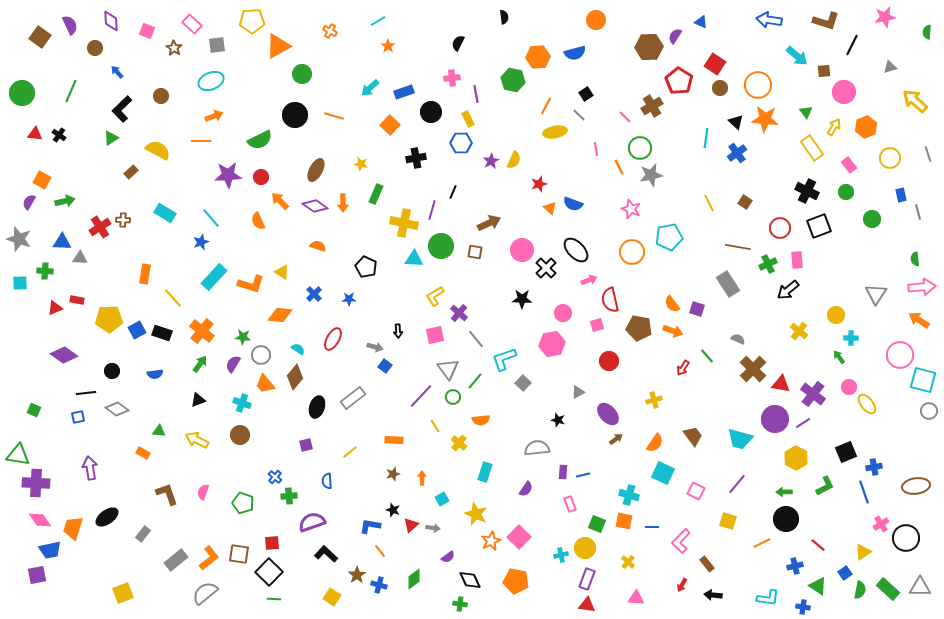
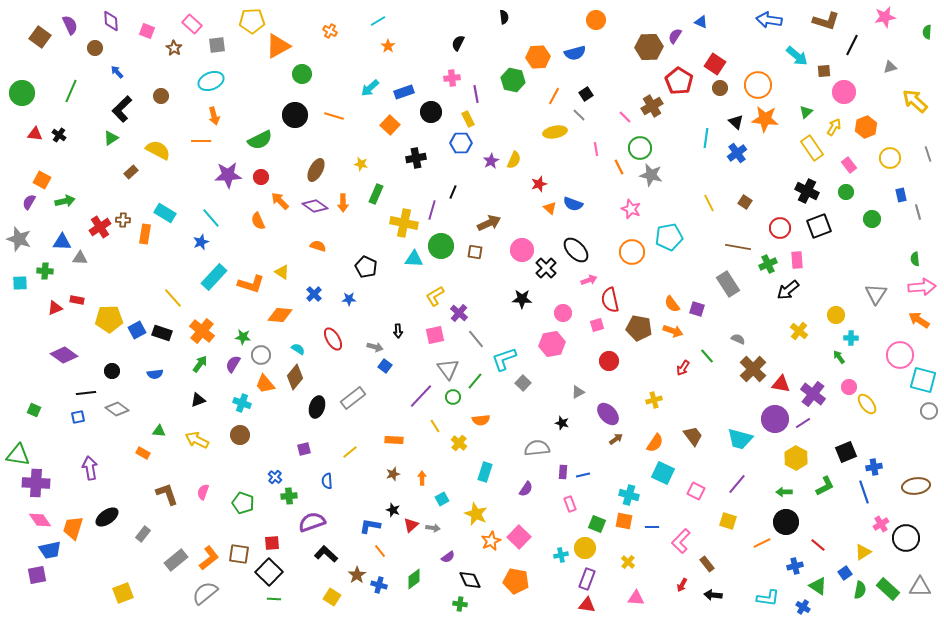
orange line at (546, 106): moved 8 px right, 10 px up
green triangle at (806, 112): rotated 24 degrees clockwise
orange arrow at (214, 116): rotated 96 degrees clockwise
gray star at (651, 175): rotated 25 degrees clockwise
orange rectangle at (145, 274): moved 40 px up
red ellipse at (333, 339): rotated 60 degrees counterclockwise
black star at (558, 420): moved 4 px right, 3 px down
purple square at (306, 445): moved 2 px left, 4 px down
black circle at (786, 519): moved 3 px down
blue cross at (803, 607): rotated 24 degrees clockwise
